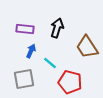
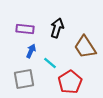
brown trapezoid: moved 2 px left
red pentagon: rotated 25 degrees clockwise
